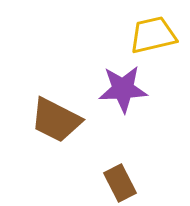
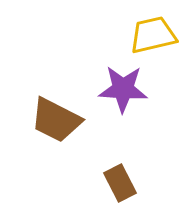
purple star: rotated 6 degrees clockwise
